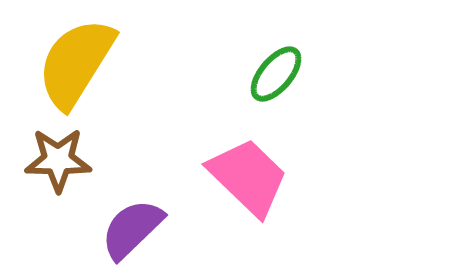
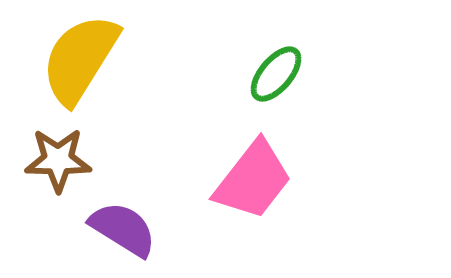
yellow semicircle: moved 4 px right, 4 px up
pink trapezoid: moved 5 px right, 3 px down; rotated 84 degrees clockwise
purple semicircle: moved 9 px left; rotated 76 degrees clockwise
